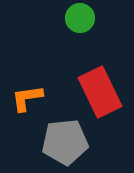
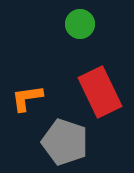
green circle: moved 6 px down
gray pentagon: rotated 24 degrees clockwise
